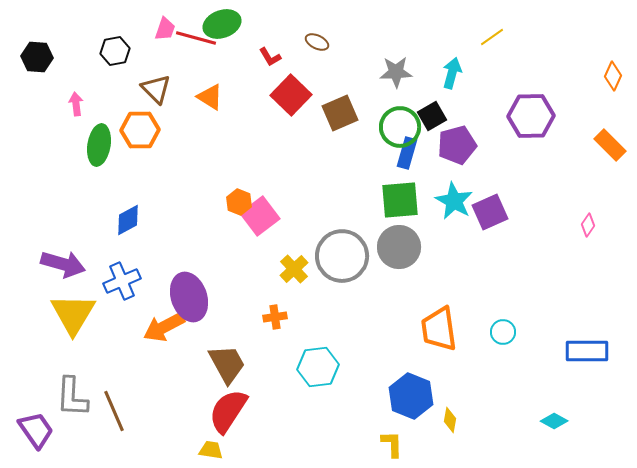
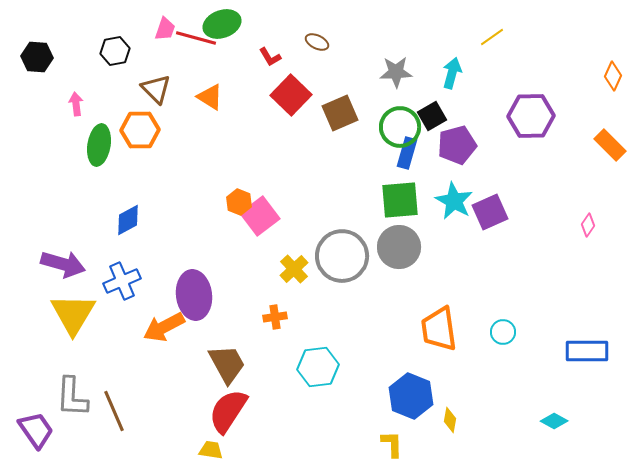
purple ellipse at (189, 297): moved 5 px right, 2 px up; rotated 12 degrees clockwise
